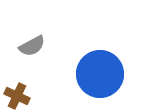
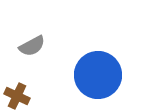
blue circle: moved 2 px left, 1 px down
